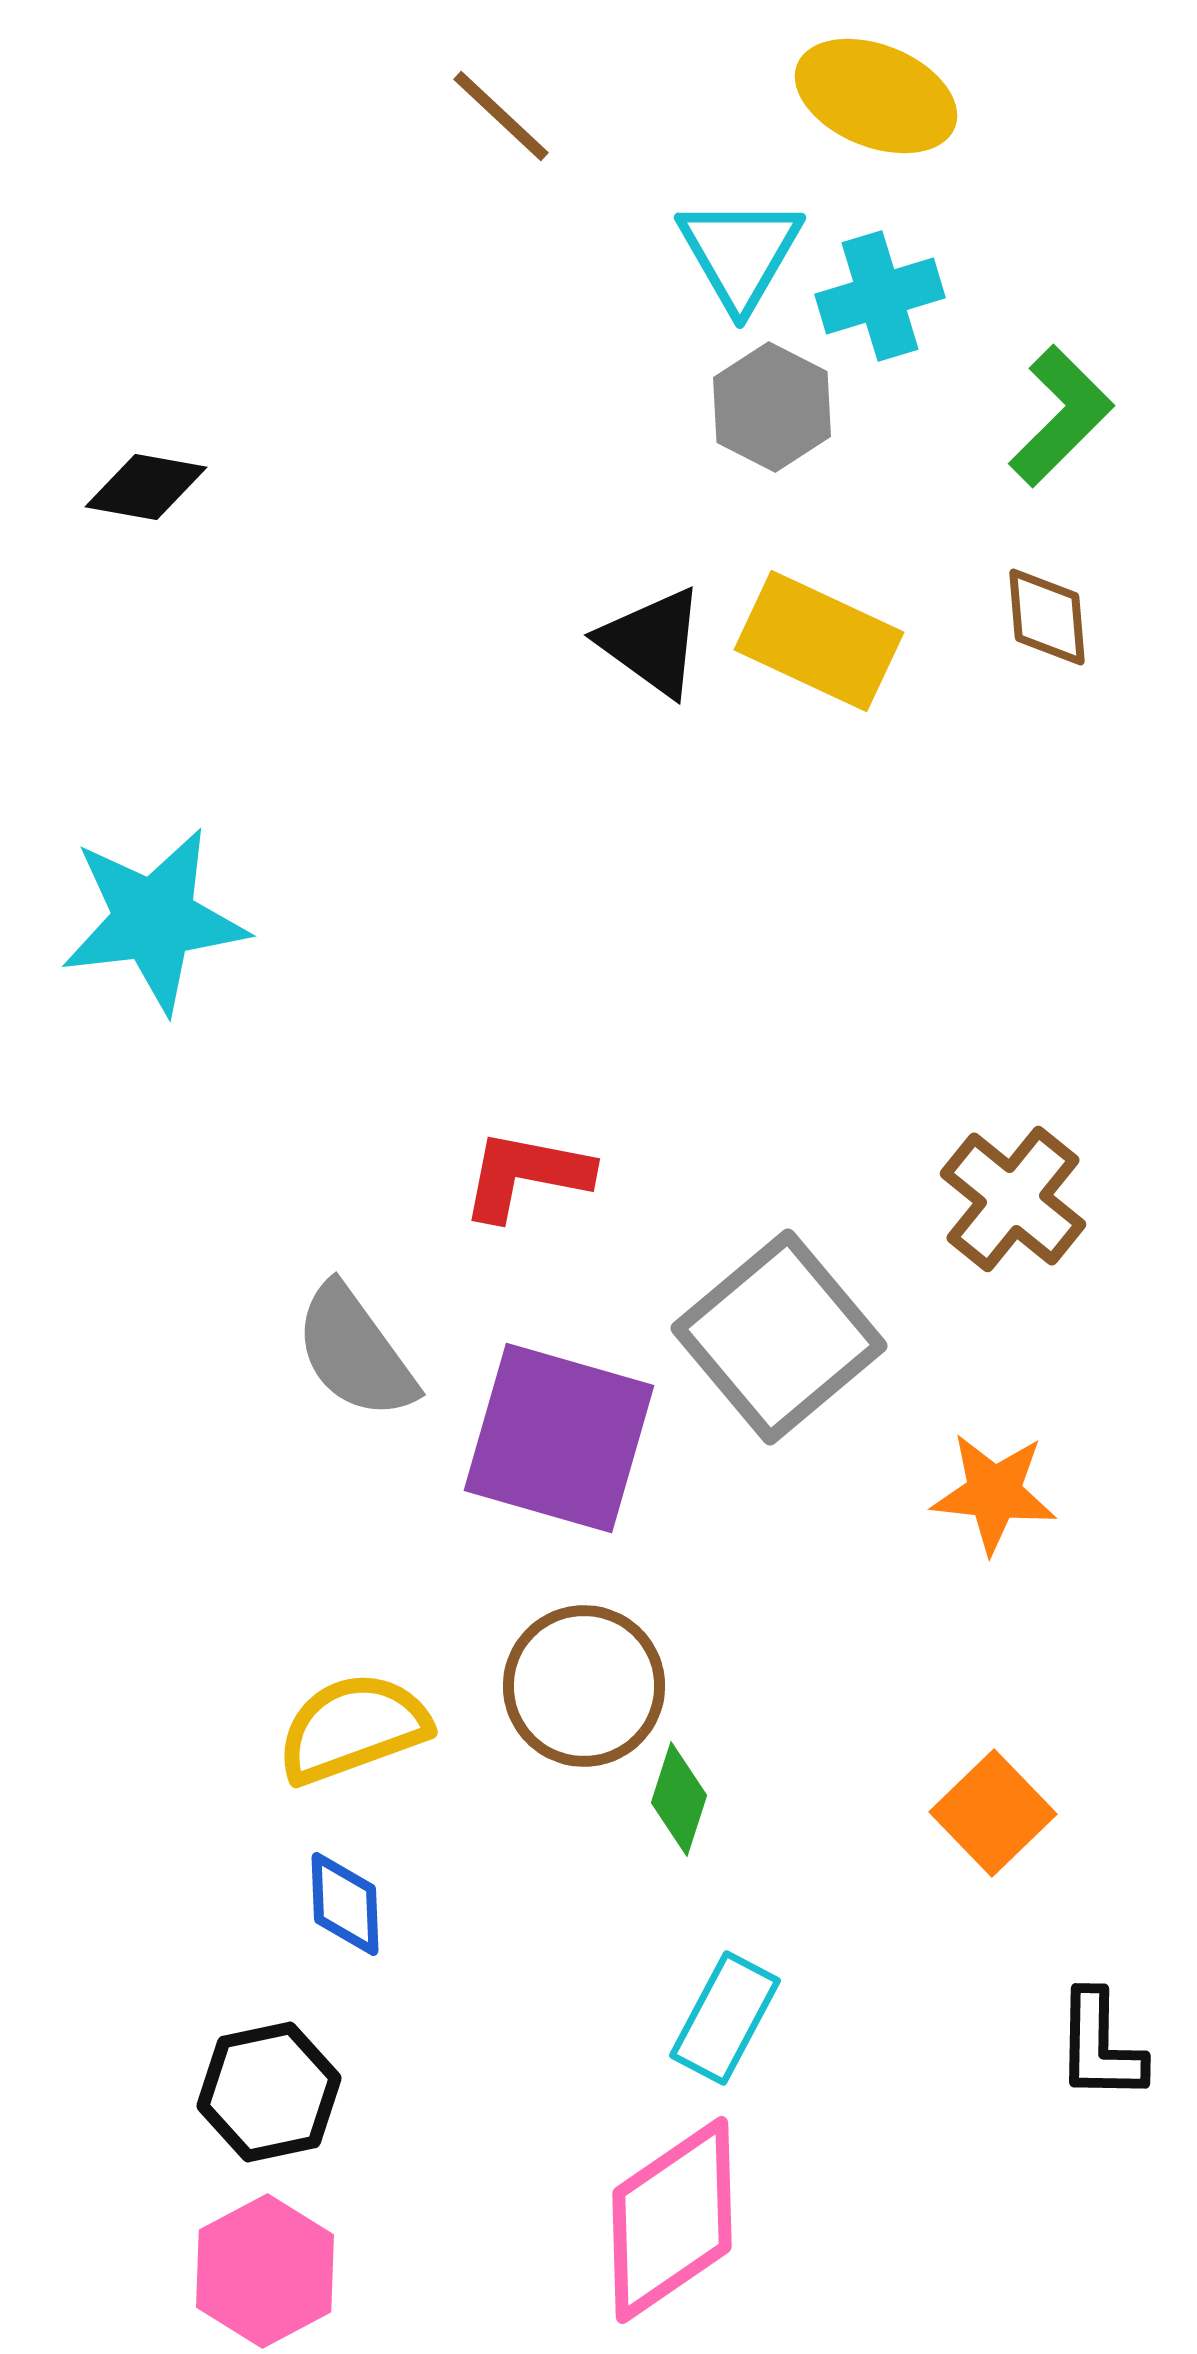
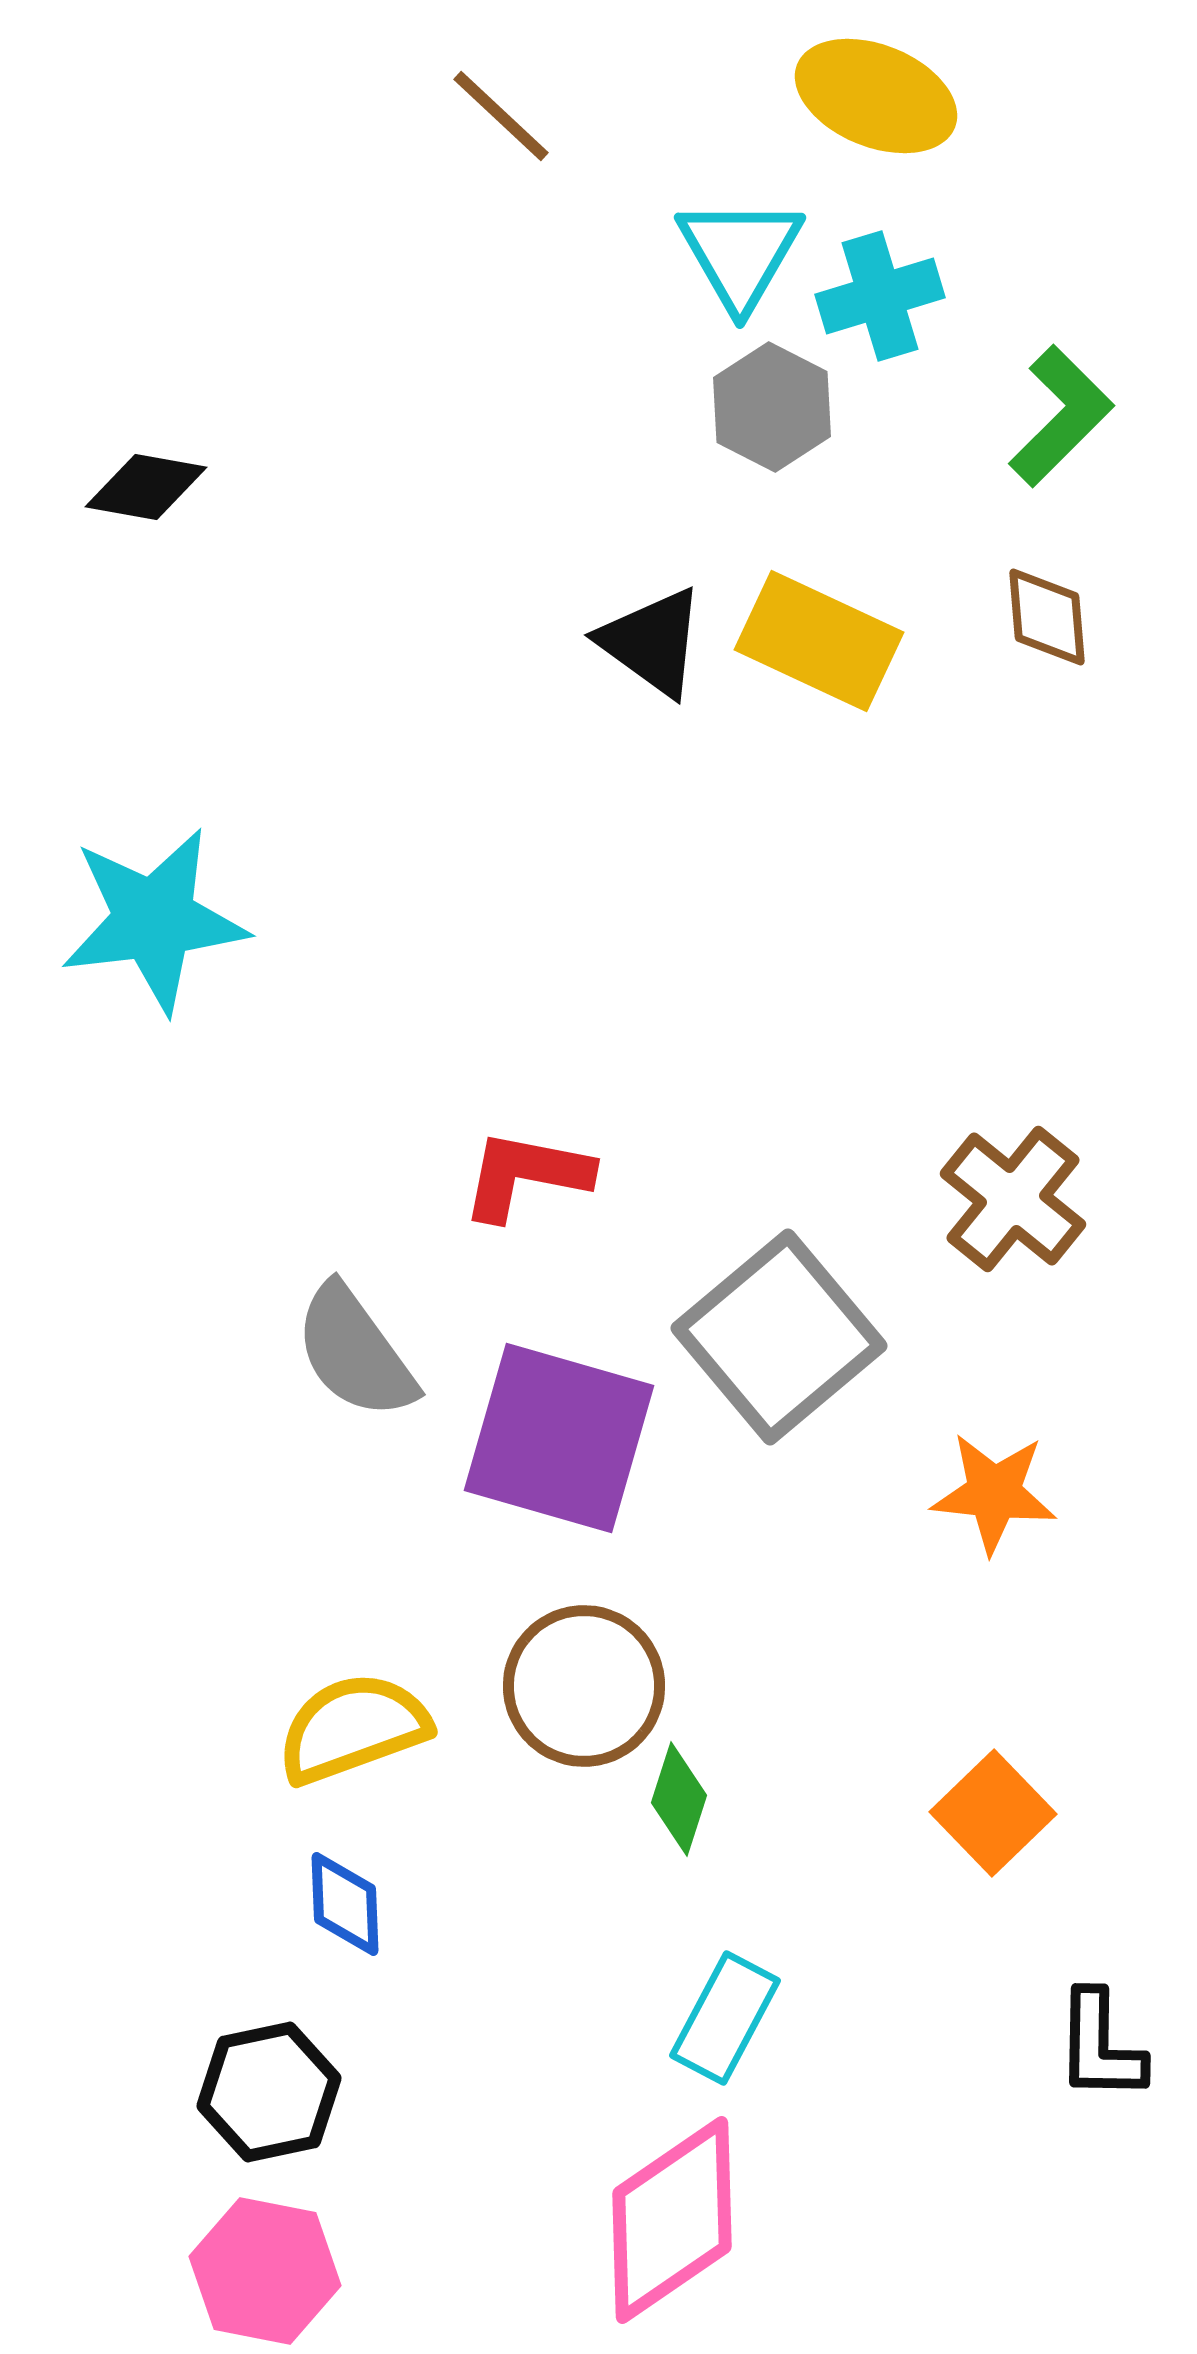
pink hexagon: rotated 21 degrees counterclockwise
